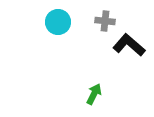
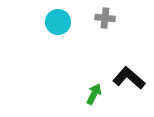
gray cross: moved 3 px up
black L-shape: moved 33 px down
